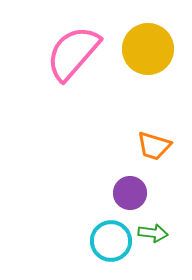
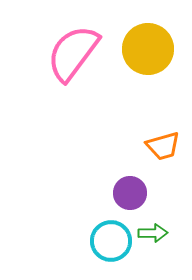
pink semicircle: rotated 4 degrees counterclockwise
orange trapezoid: moved 9 px right; rotated 33 degrees counterclockwise
green arrow: rotated 8 degrees counterclockwise
